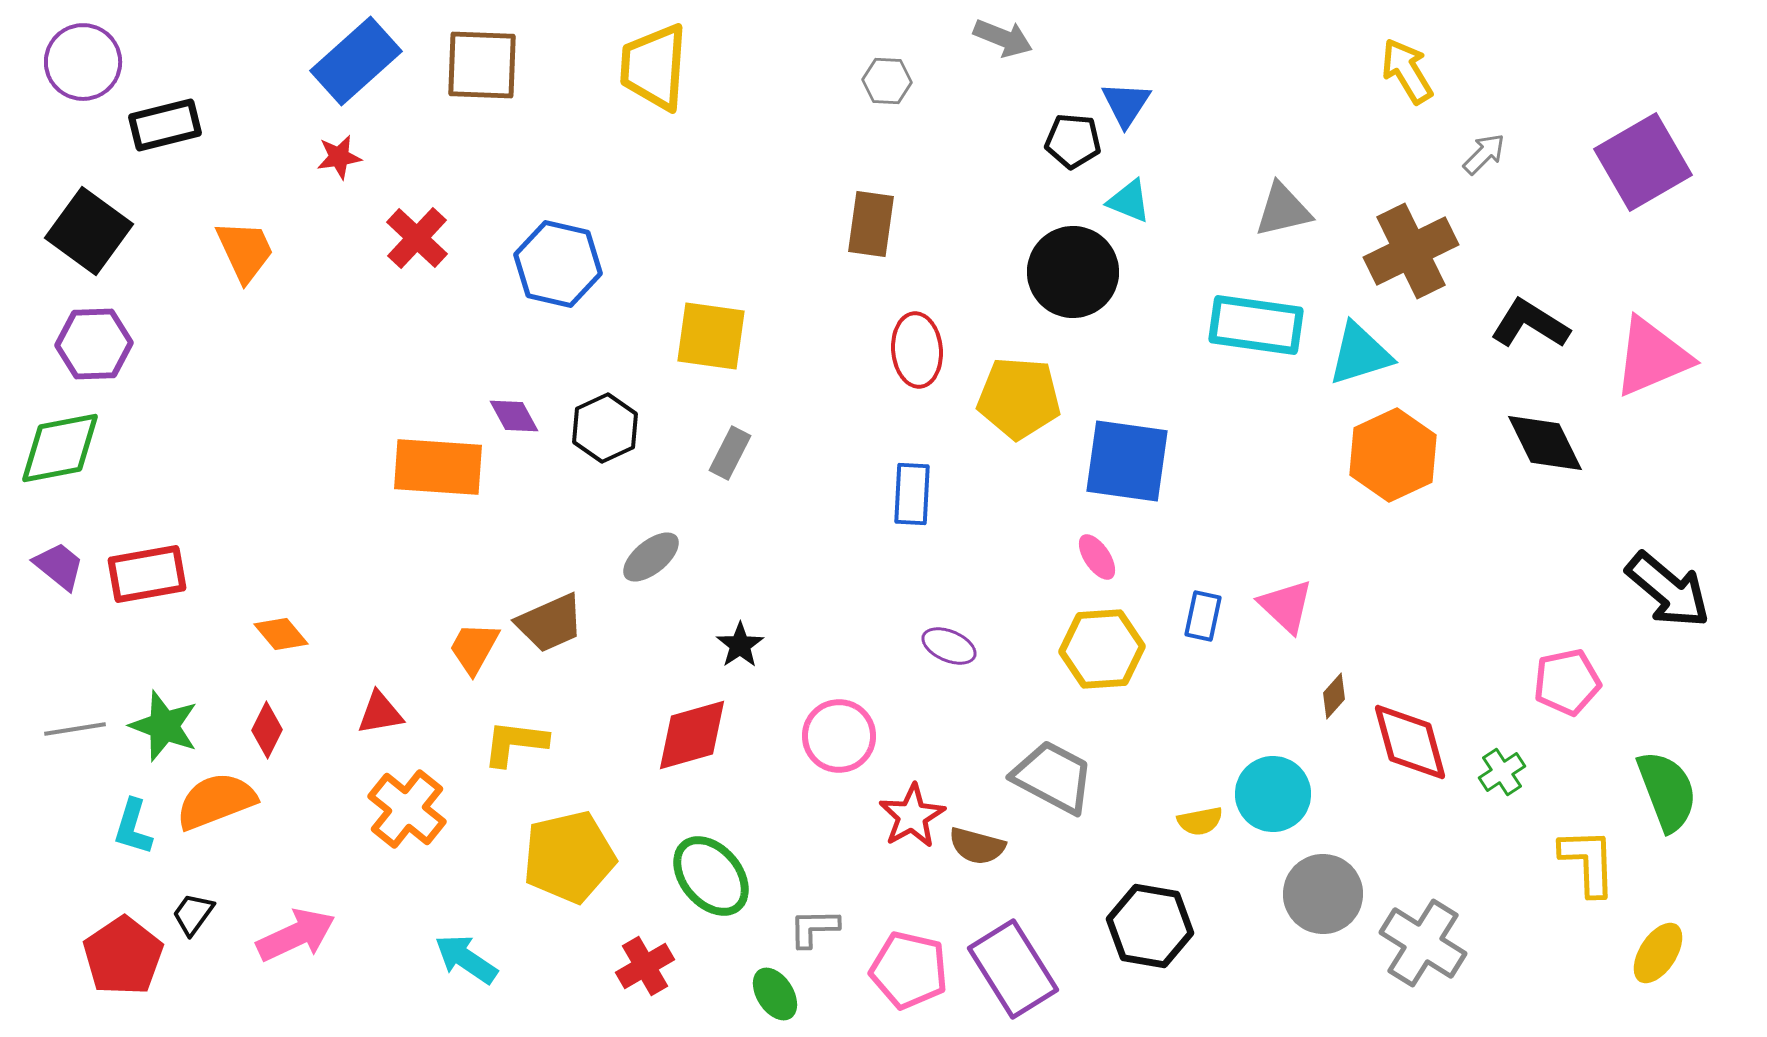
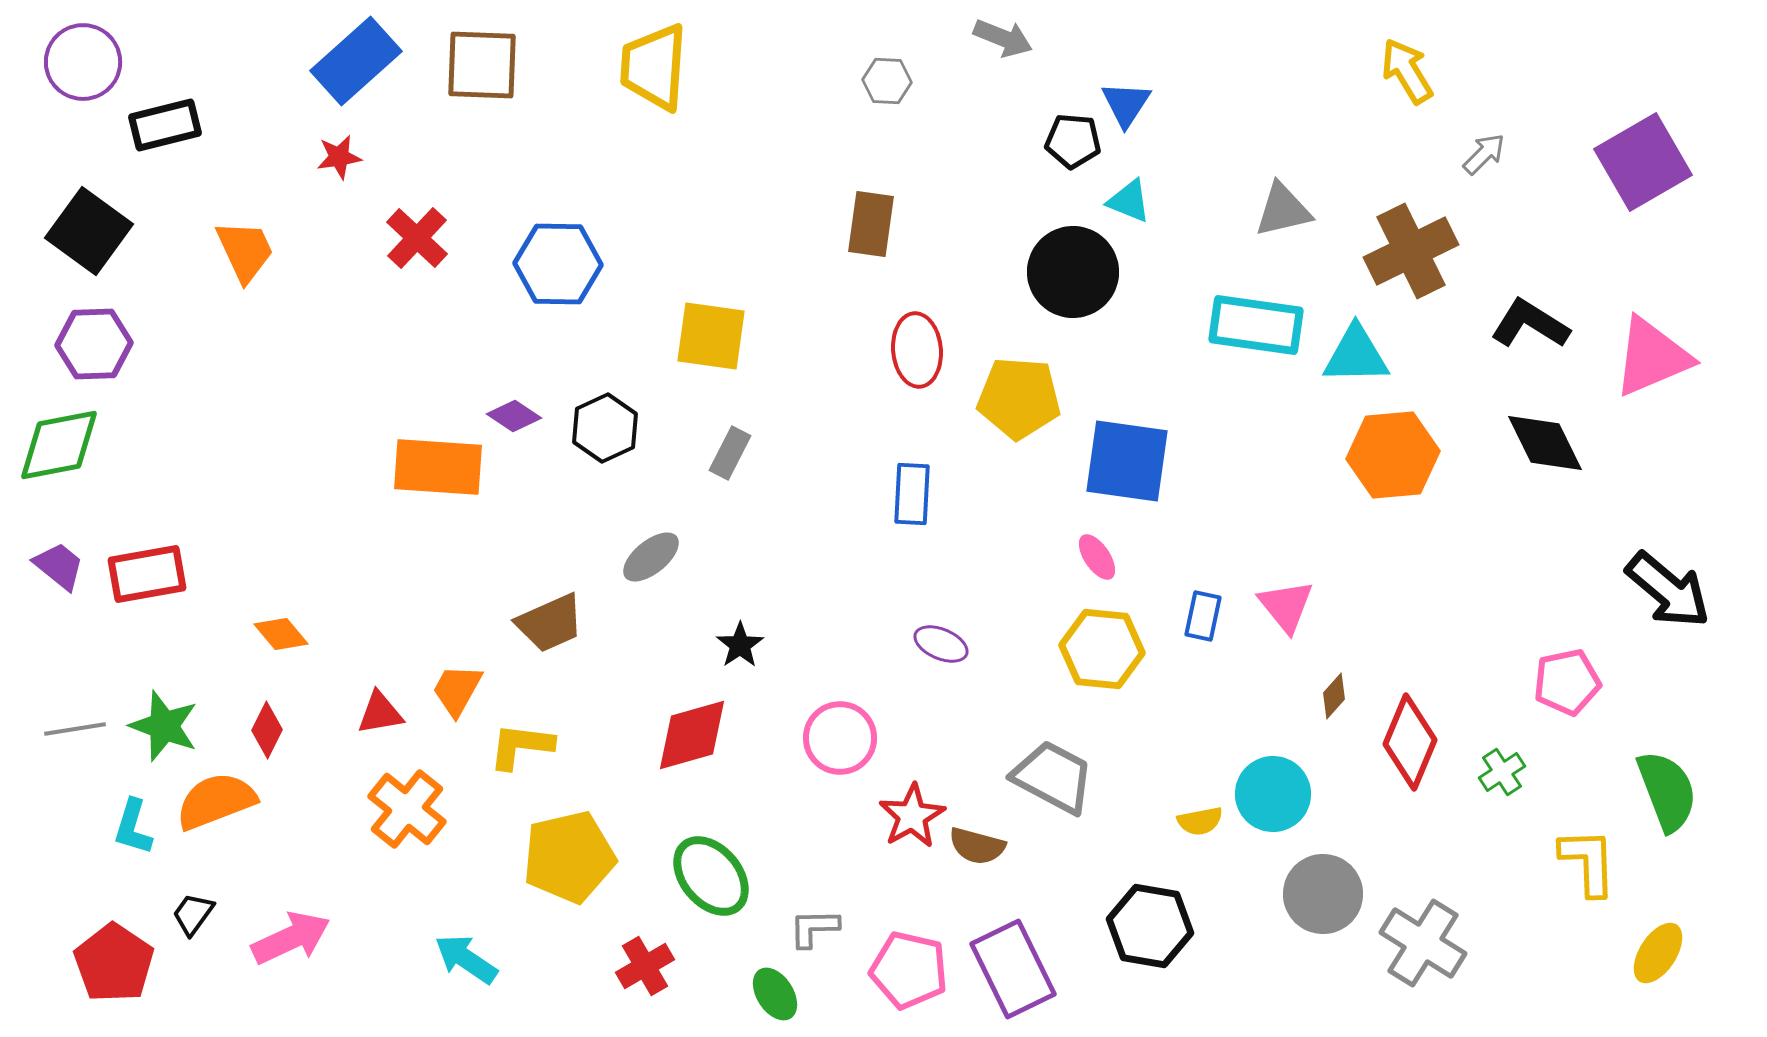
blue hexagon at (558, 264): rotated 12 degrees counterclockwise
cyan triangle at (1360, 354): moved 4 px left, 1 px down; rotated 16 degrees clockwise
purple diamond at (514, 416): rotated 28 degrees counterclockwise
green diamond at (60, 448): moved 1 px left, 3 px up
orange hexagon at (1393, 455): rotated 20 degrees clockwise
pink triangle at (1286, 606): rotated 8 degrees clockwise
purple ellipse at (949, 646): moved 8 px left, 2 px up
orange trapezoid at (474, 648): moved 17 px left, 42 px down
yellow hexagon at (1102, 649): rotated 10 degrees clockwise
pink circle at (839, 736): moved 1 px right, 2 px down
red diamond at (1410, 742): rotated 38 degrees clockwise
yellow L-shape at (515, 743): moved 6 px right, 3 px down
pink arrow at (296, 935): moved 5 px left, 3 px down
red pentagon at (123, 956): moved 9 px left, 7 px down; rotated 4 degrees counterclockwise
purple rectangle at (1013, 969): rotated 6 degrees clockwise
